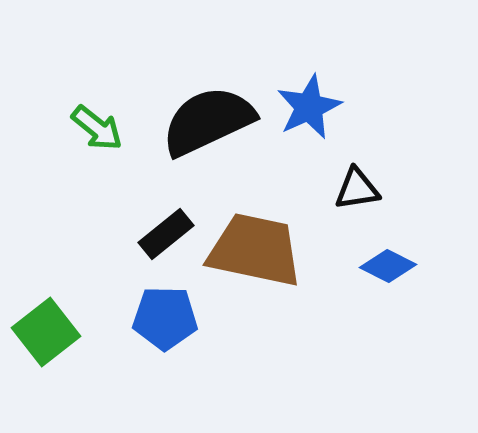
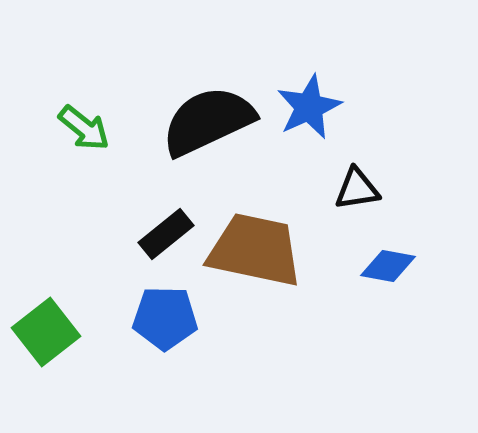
green arrow: moved 13 px left
blue diamond: rotated 16 degrees counterclockwise
